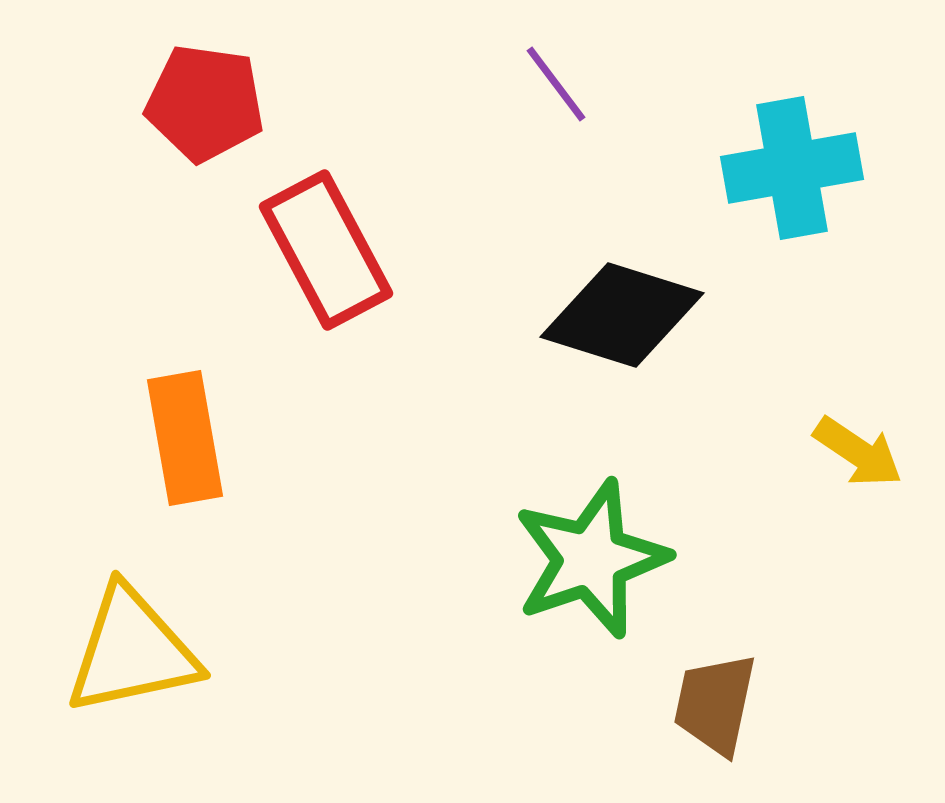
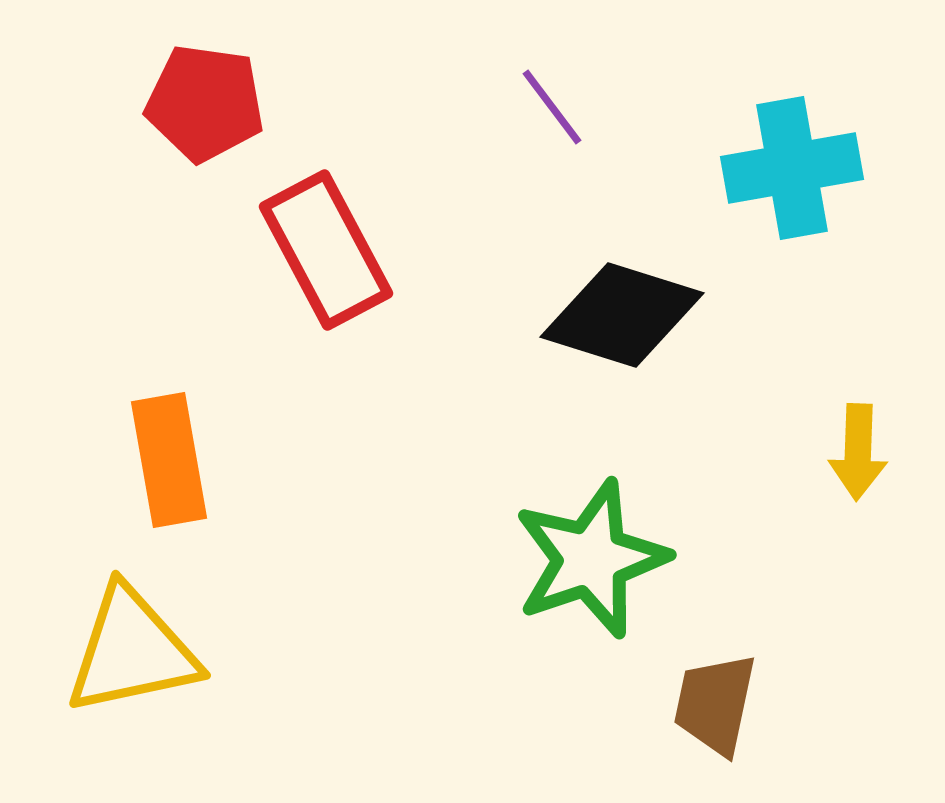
purple line: moved 4 px left, 23 px down
orange rectangle: moved 16 px left, 22 px down
yellow arrow: rotated 58 degrees clockwise
